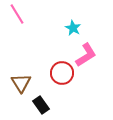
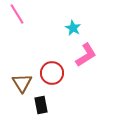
red circle: moved 10 px left
brown triangle: moved 1 px right
black rectangle: rotated 24 degrees clockwise
